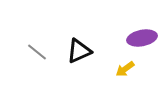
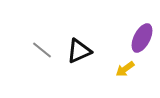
purple ellipse: rotated 52 degrees counterclockwise
gray line: moved 5 px right, 2 px up
